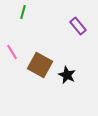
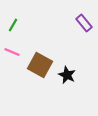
green line: moved 10 px left, 13 px down; rotated 16 degrees clockwise
purple rectangle: moved 6 px right, 3 px up
pink line: rotated 35 degrees counterclockwise
